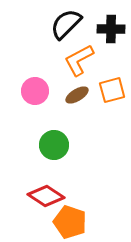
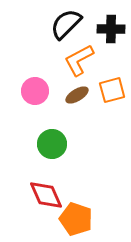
green circle: moved 2 px left, 1 px up
red diamond: moved 1 px up; rotated 33 degrees clockwise
orange pentagon: moved 6 px right, 3 px up
